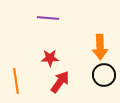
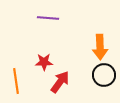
red star: moved 6 px left, 4 px down
